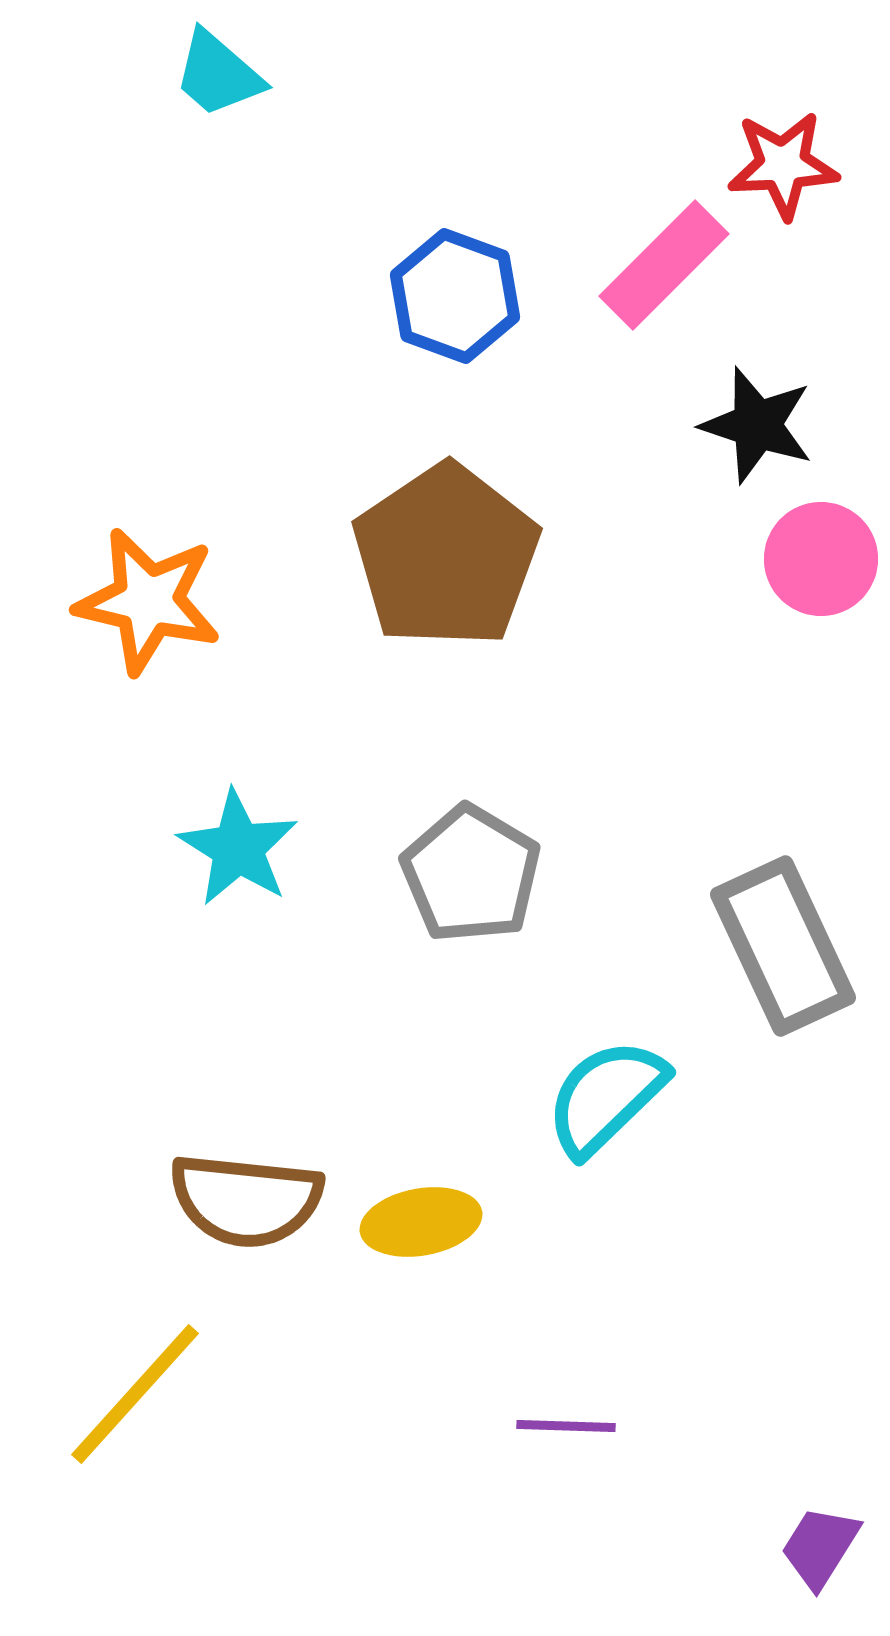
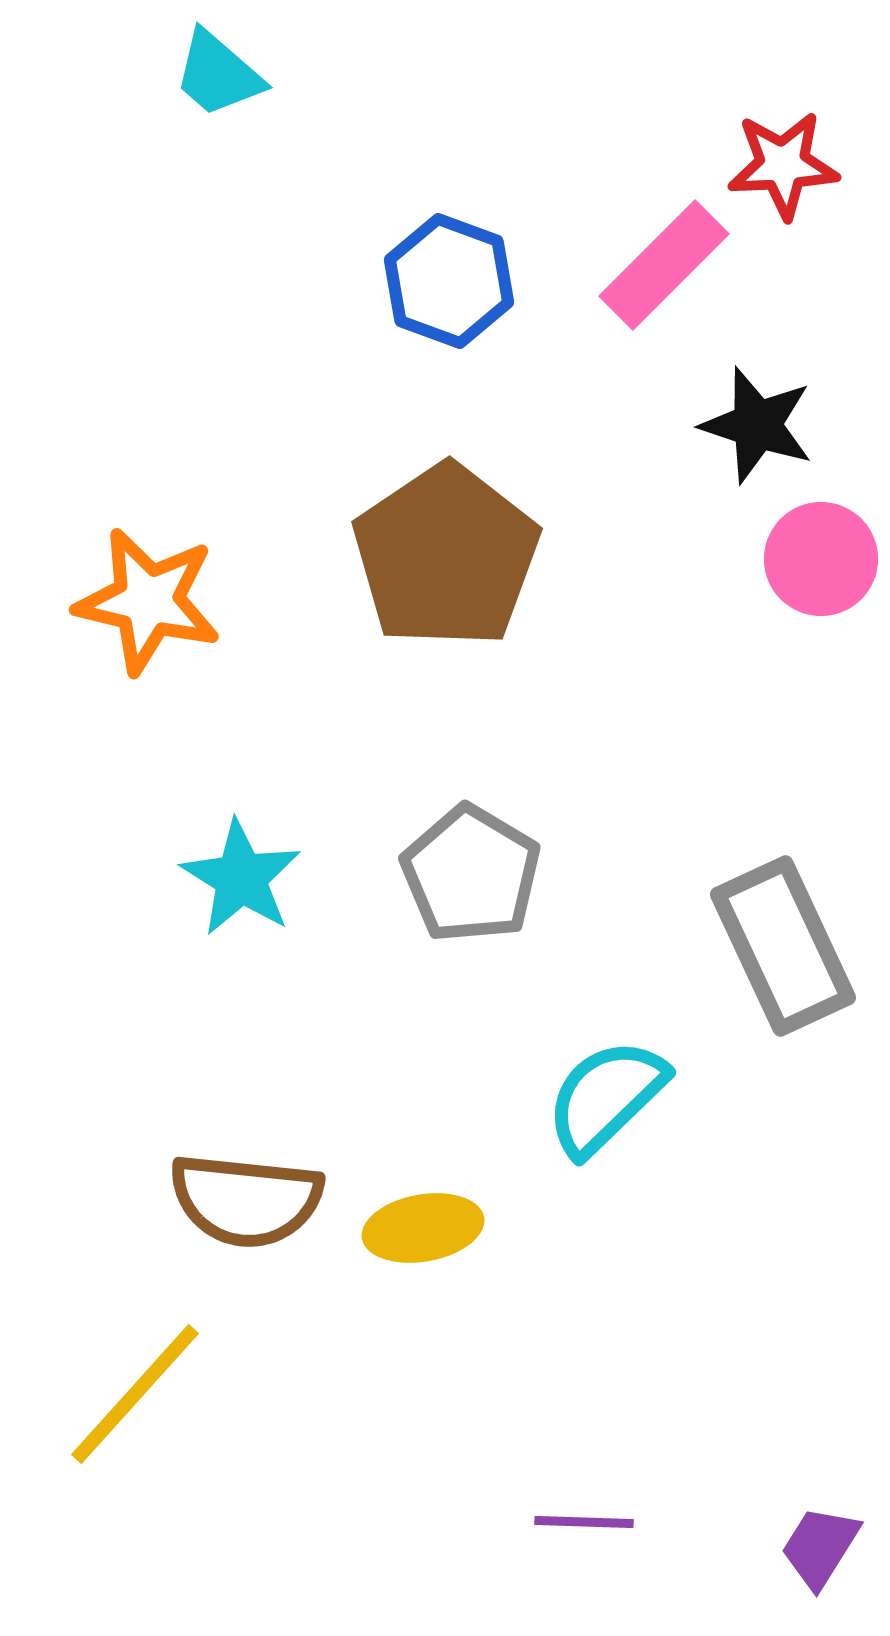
blue hexagon: moved 6 px left, 15 px up
cyan star: moved 3 px right, 30 px down
yellow ellipse: moved 2 px right, 6 px down
purple line: moved 18 px right, 96 px down
